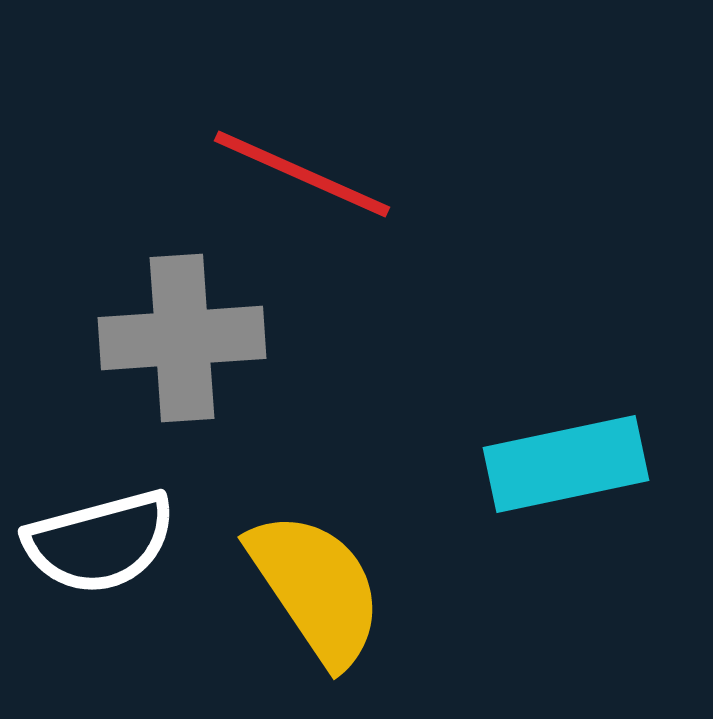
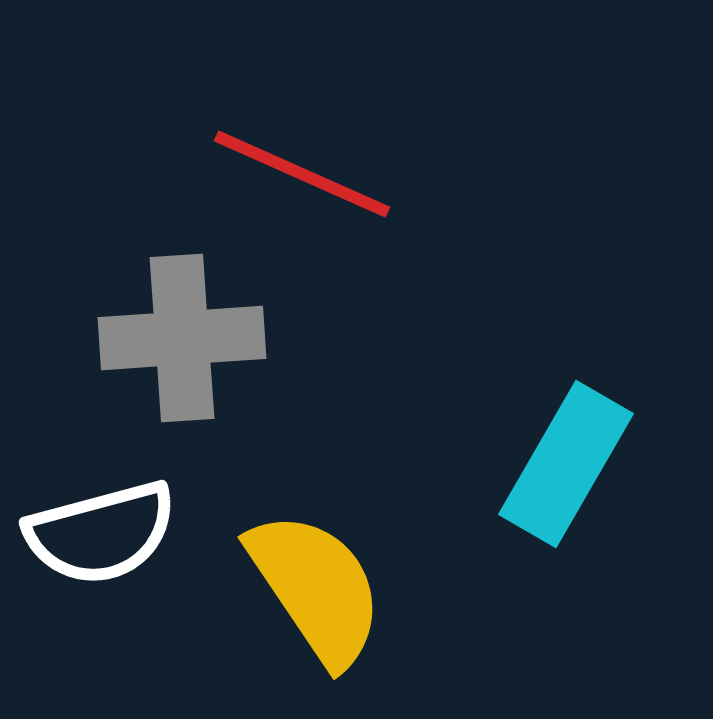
cyan rectangle: rotated 48 degrees counterclockwise
white semicircle: moved 1 px right, 9 px up
